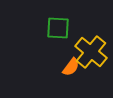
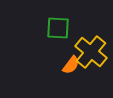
orange semicircle: moved 2 px up
